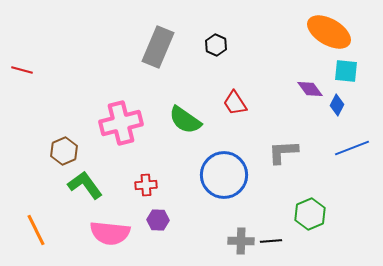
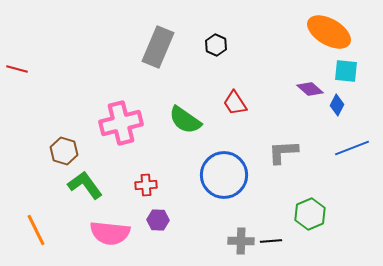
red line: moved 5 px left, 1 px up
purple diamond: rotated 12 degrees counterclockwise
brown hexagon: rotated 20 degrees counterclockwise
